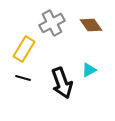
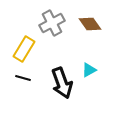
brown diamond: moved 1 px left, 1 px up
